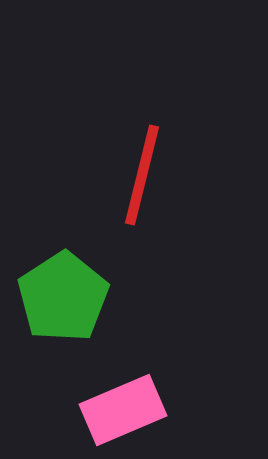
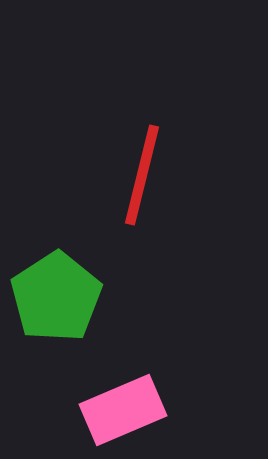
green pentagon: moved 7 px left
